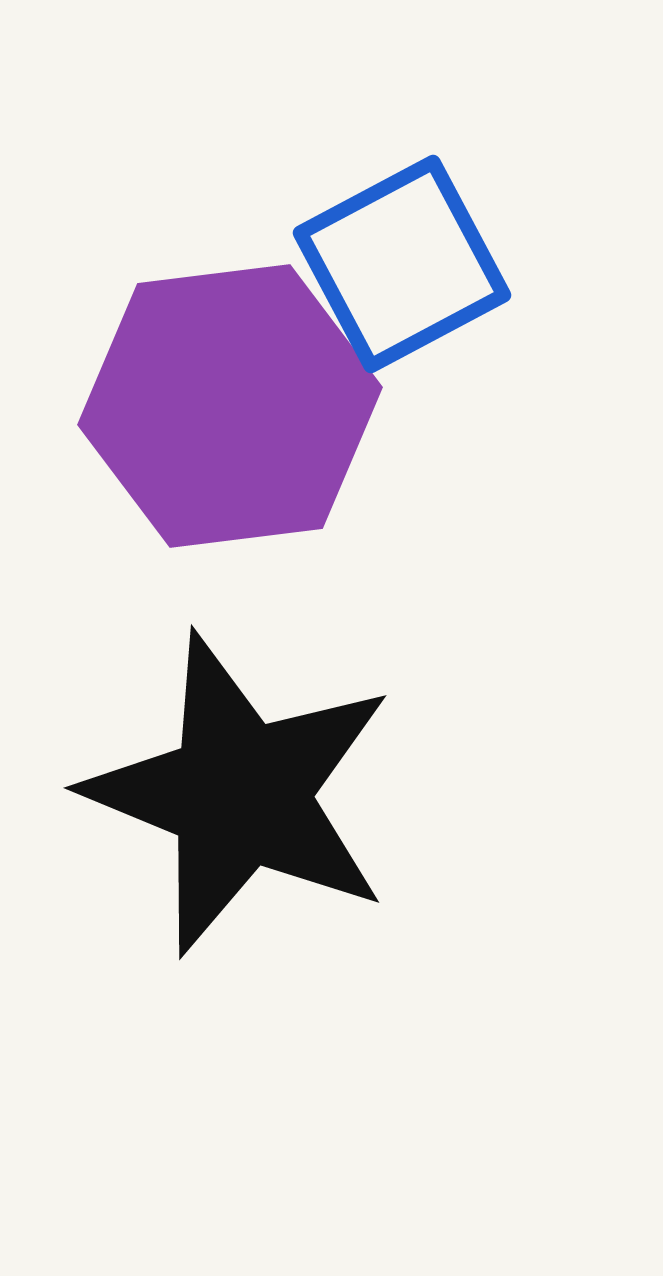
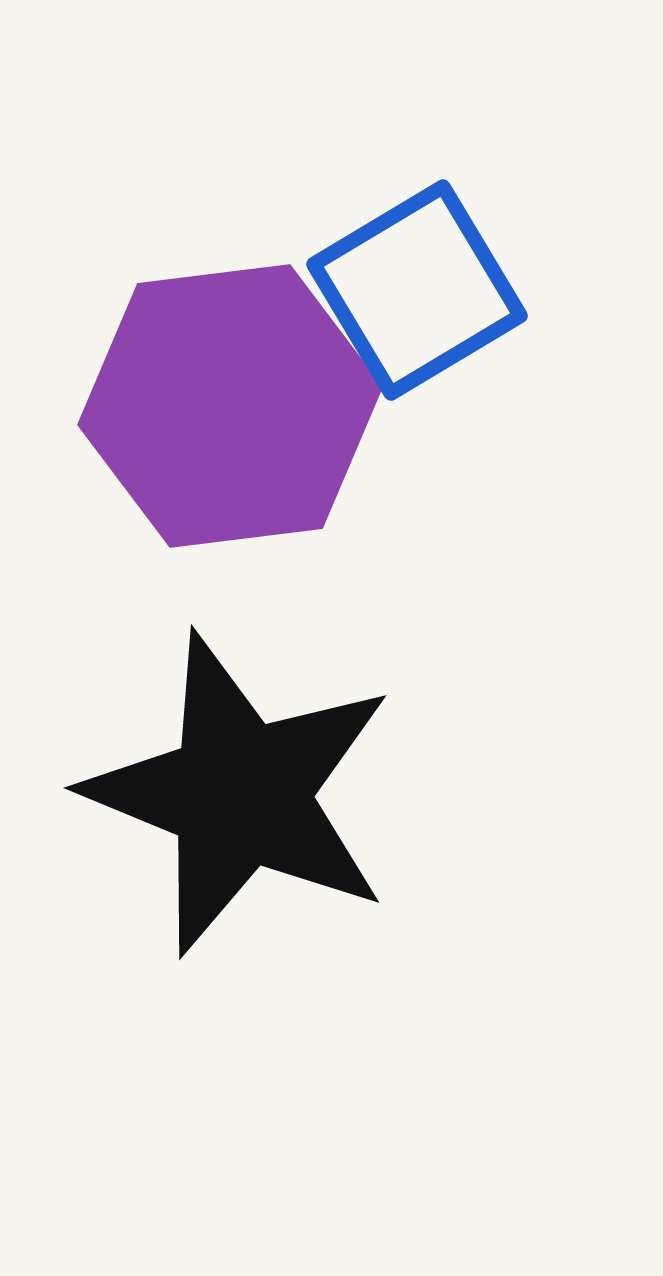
blue square: moved 15 px right, 26 px down; rotated 3 degrees counterclockwise
